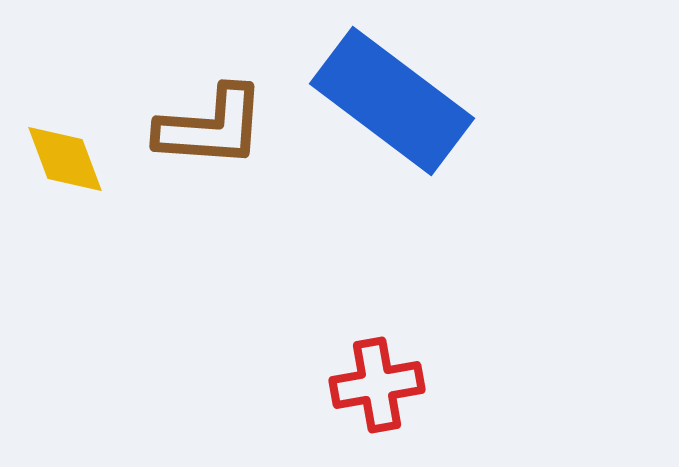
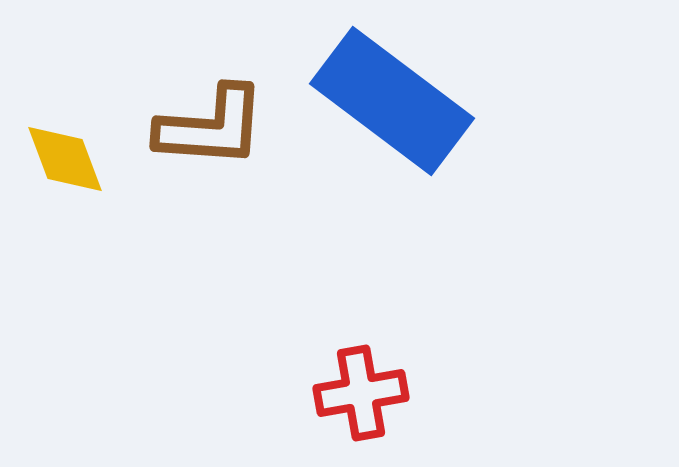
red cross: moved 16 px left, 8 px down
